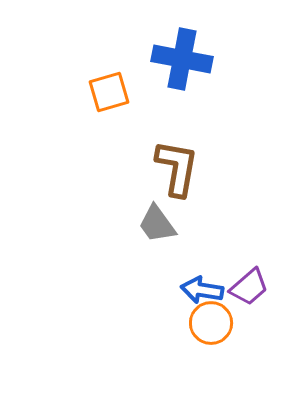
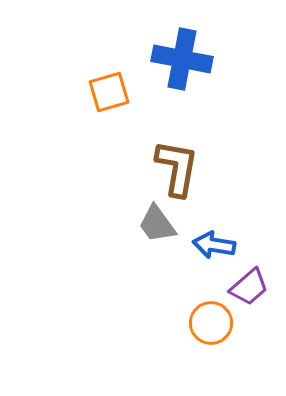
blue arrow: moved 12 px right, 45 px up
